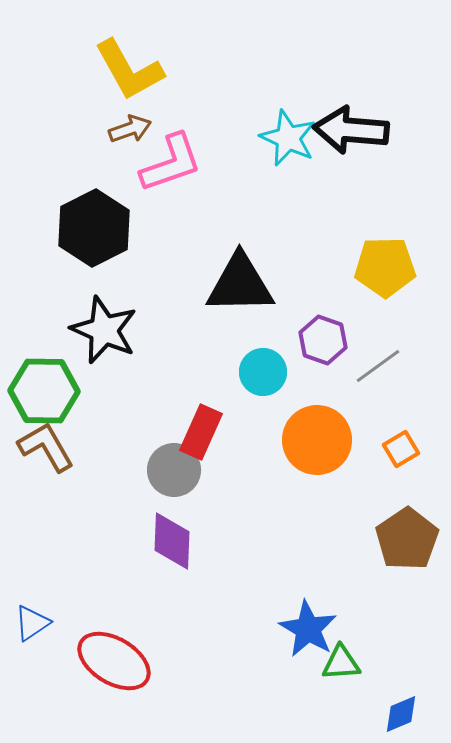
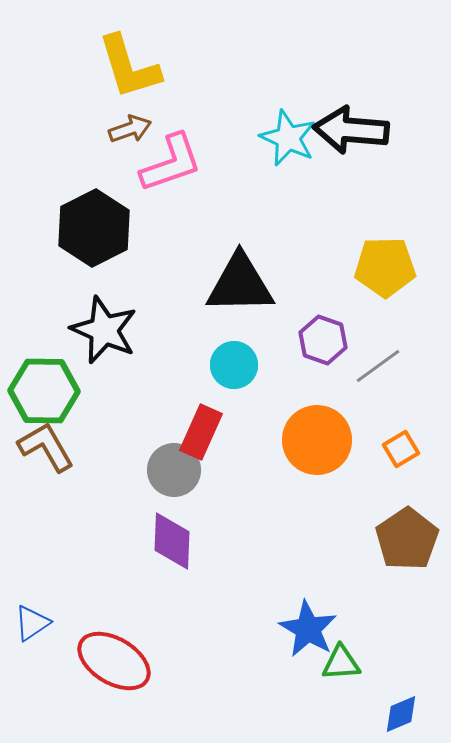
yellow L-shape: moved 3 px up; rotated 12 degrees clockwise
cyan circle: moved 29 px left, 7 px up
